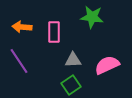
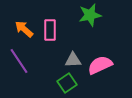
green star: moved 2 px left, 2 px up; rotated 20 degrees counterclockwise
orange arrow: moved 2 px right, 2 px down; rotated 36 degrees clockwise
pink rectangle: moved 4 px left, 2 px up
pink semicircle: moved 7 px left
green square: moved 4 px left, 2 px up
